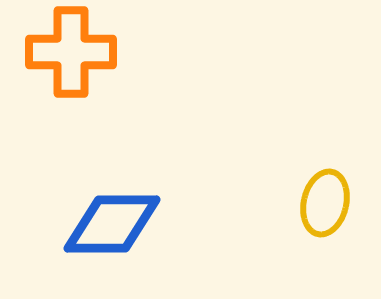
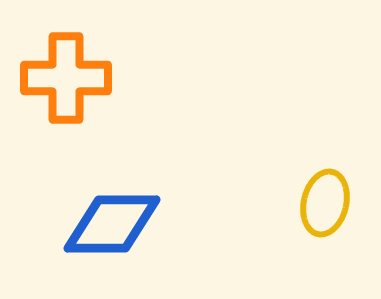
orange cross: moved 5 px left, 26 px down
